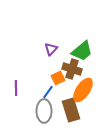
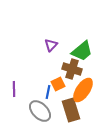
purple triangle: moved 4 px up
orange square: moved 6 px down
purple line: moved 2 px left, 1 px down
blue line: rotated 24 degrees counterclockwise
gray ellipse: moved 4 px left; rotated 45 degrees counterclockwise
